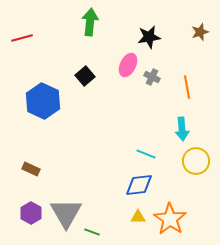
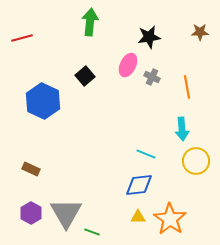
brown star: rotated 18 degrees clockwise
